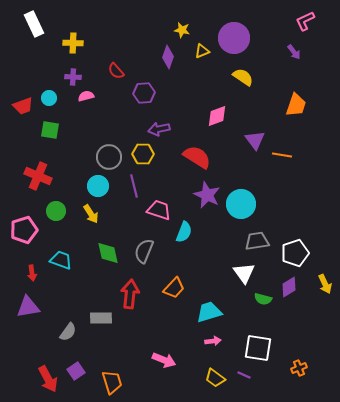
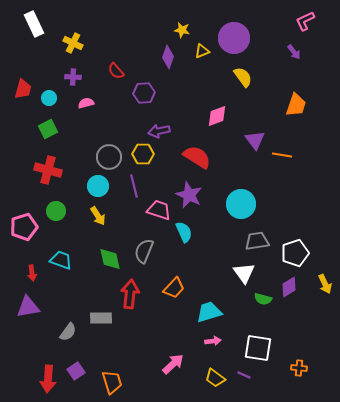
yellow cross at (73, 43): rotated 24 degrees clockwise
yellow semicircle at (243, 77): rotated 20 degrees clockwise
pink semicircle at (86, 96): moved 7 px down
red trapezoid at (23, 106): moved 17 px up; rotated 55 degrees counterclockwise
purple arrow at (159, 129): moved 2 px down
green square at (50, 130): moved 2 px left, 1 px up; rotated 36 degrees counterclockwise
red cross at (38, 176): moved 10 px right, 6 px up; rotated 8 degrees counterclockwise
purple star at (207, 195): moved 18 px left
yellow arrow at (91, 214): moved 7 px right, 2 px down
pink pentagon at (24, 230): moved 3 px up
cyan semicircle at (184, 232): rotated 45 degrees counterclockwise
green diamond at (108, 253): moved 2 px right, 6 px down
pink arrow at (164, 360): moved 9 px right, 4 px down; rotated 65 degrees counterclockwise
orange cross at (299, 368): rotated 28 degrees clockwise
red arrow at (48, 379): rotated 32 degrees clockwise
